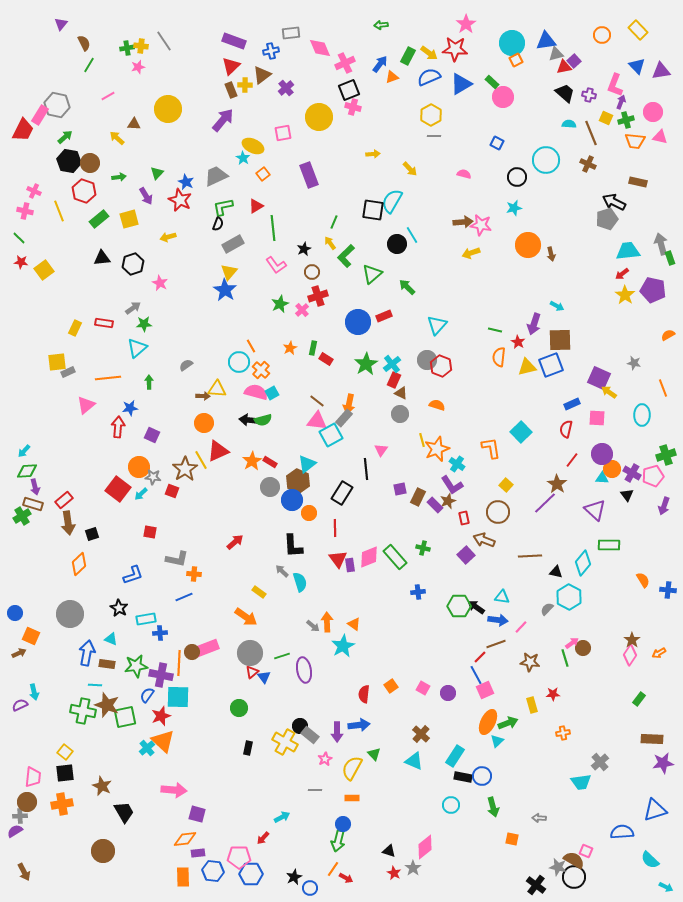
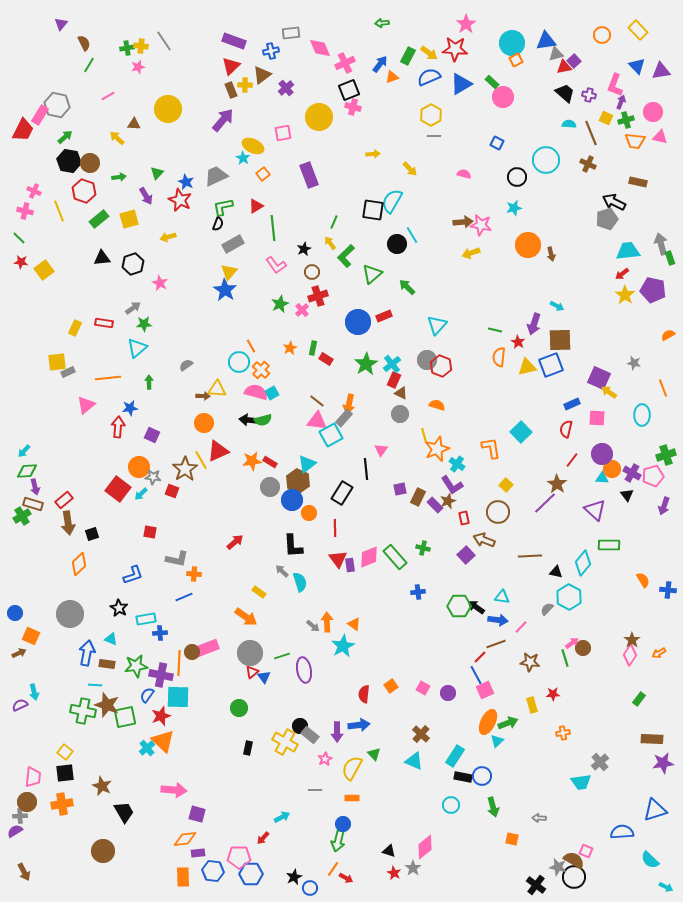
green arrow at (381, 25): moved 1 px right, 2 px up
yellow line at (422, 440): moved 2 px right, 5 px up
orange star at (252, 461): rotated 24 degrees clockwise
